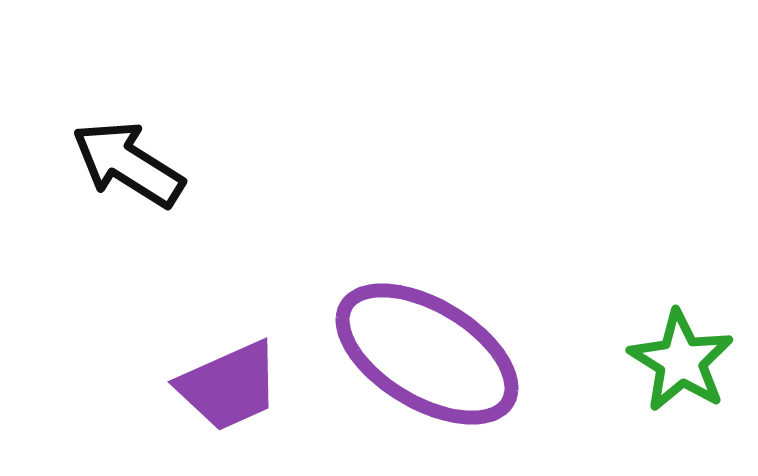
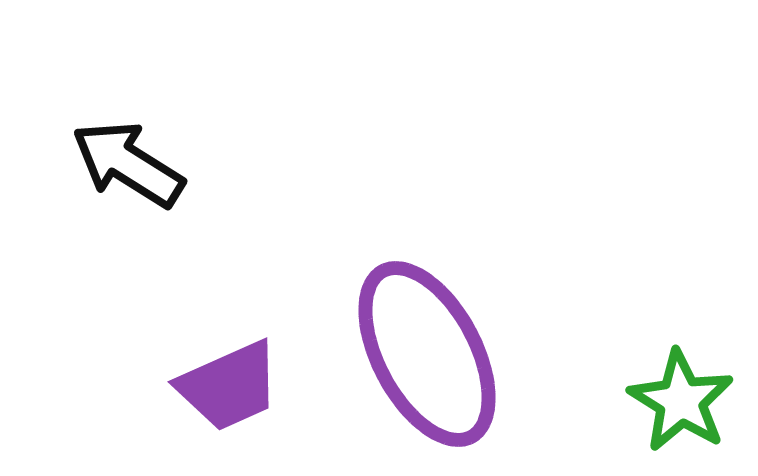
purple ellipse: rotated 31 degrees clockwise
green star: moved 40 px down
